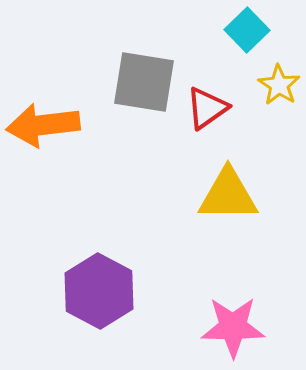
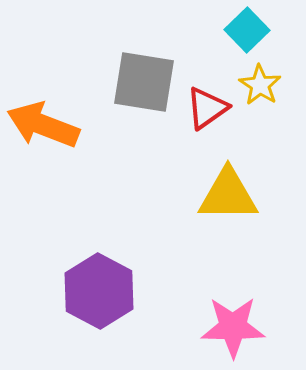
yellow star: moved 19 px left
orange arrow: rotated 28 degrees clockwise
